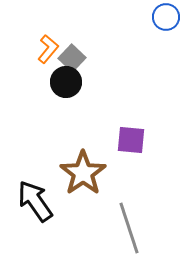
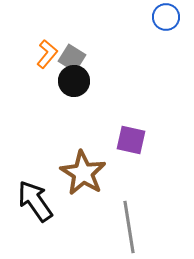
orange L-shape: moved 1 px left, 5 px down
gray square: rotated 12 degrees counterclockwise
black circle: moved 8 px right, 1 px up
purple square: rotated 8 degrees clockwise
brown star: rotated 6 degrees counterclockwise
gray line: moved 1 px up; rotated 9 degrees clockwise
